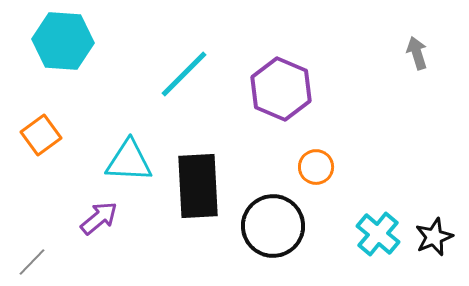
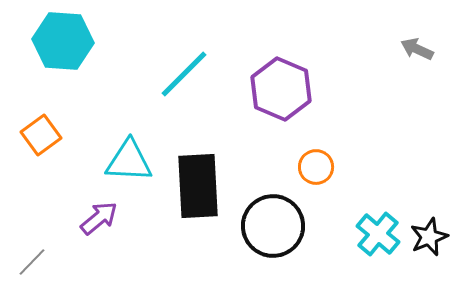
gray arrow: moved 4 px up; rotated 48 degrees counterclockwise
black star: moved 5 px left
